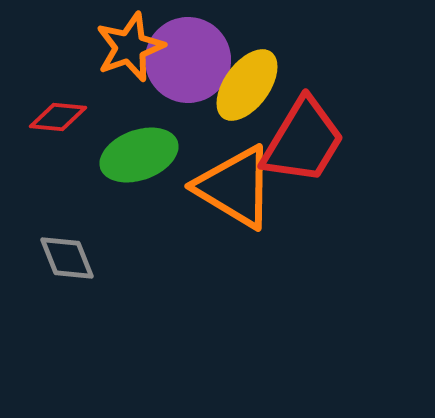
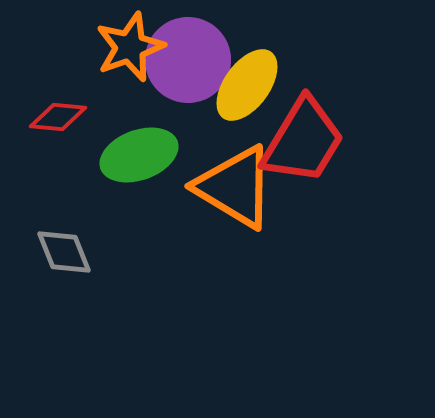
gray diamond: moved 3 px left, 6 px up
